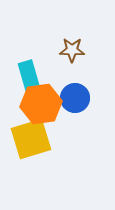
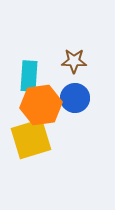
brown star: moved 2 px right, 11 px down
cyan rectangle: rotated 20 degrees clockwise
orange hexagon: moved 1 px down
